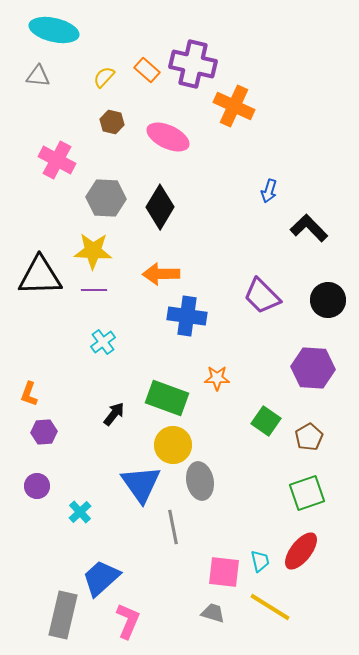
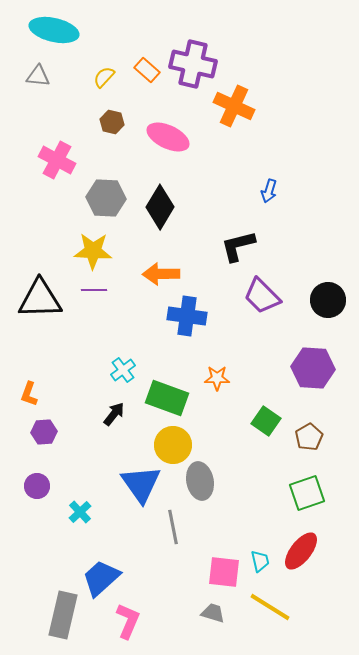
black L-shape at (309, 228): moved 71 px left, 18 px down; rotated 60 degrees counterclockwise
black triangle at (40, 276): moved 23 px down
cyan cross at (103, 342): moved 20 px right, 28 px down
